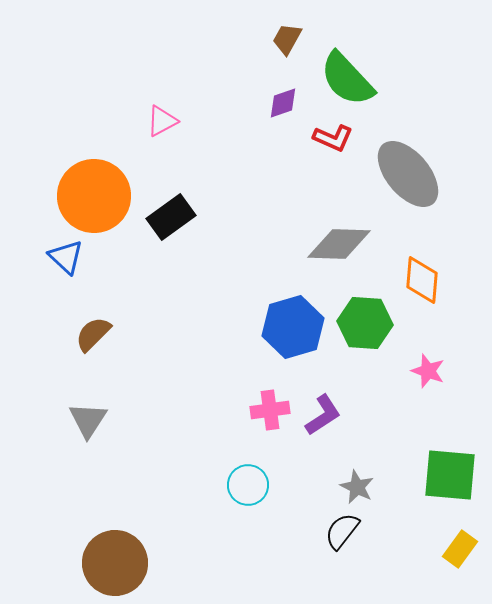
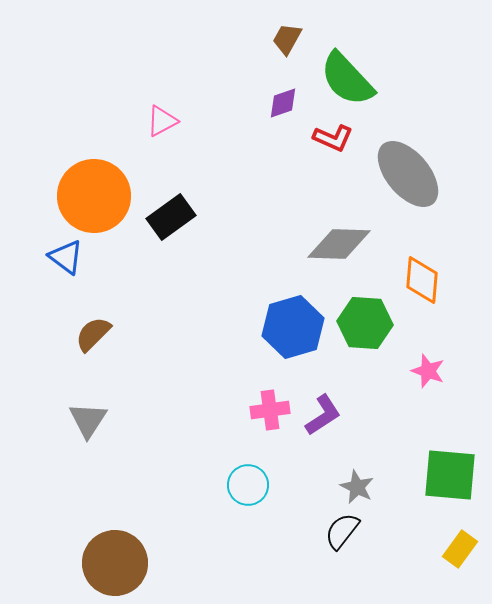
blue triangle: rotated 6 degrees counterclockwise
